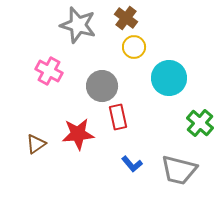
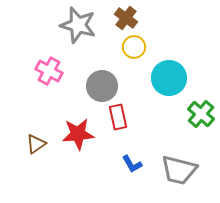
green cross: moved 1 px right, 9 px up
blue L-shape: rotated 10 degrees clockwise
